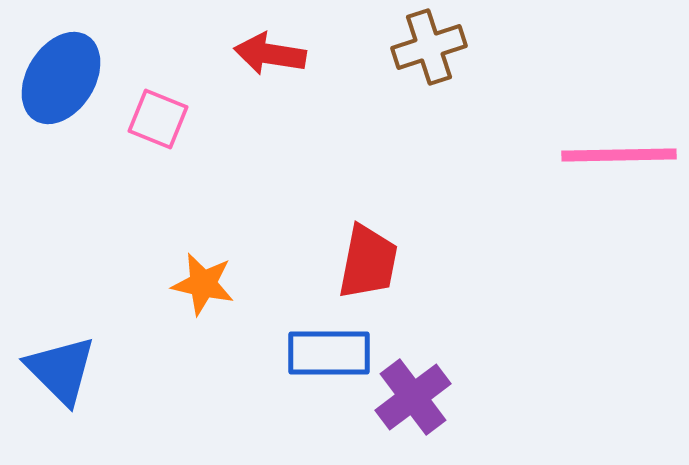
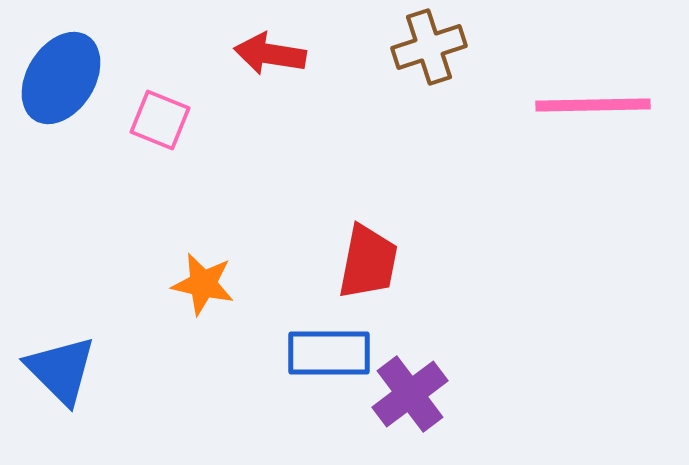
pink square: moved 2 px right, 1 px down
pink line: moved 26 px left, 50 px up
purple cross: moved 3 px left, 3 px up
